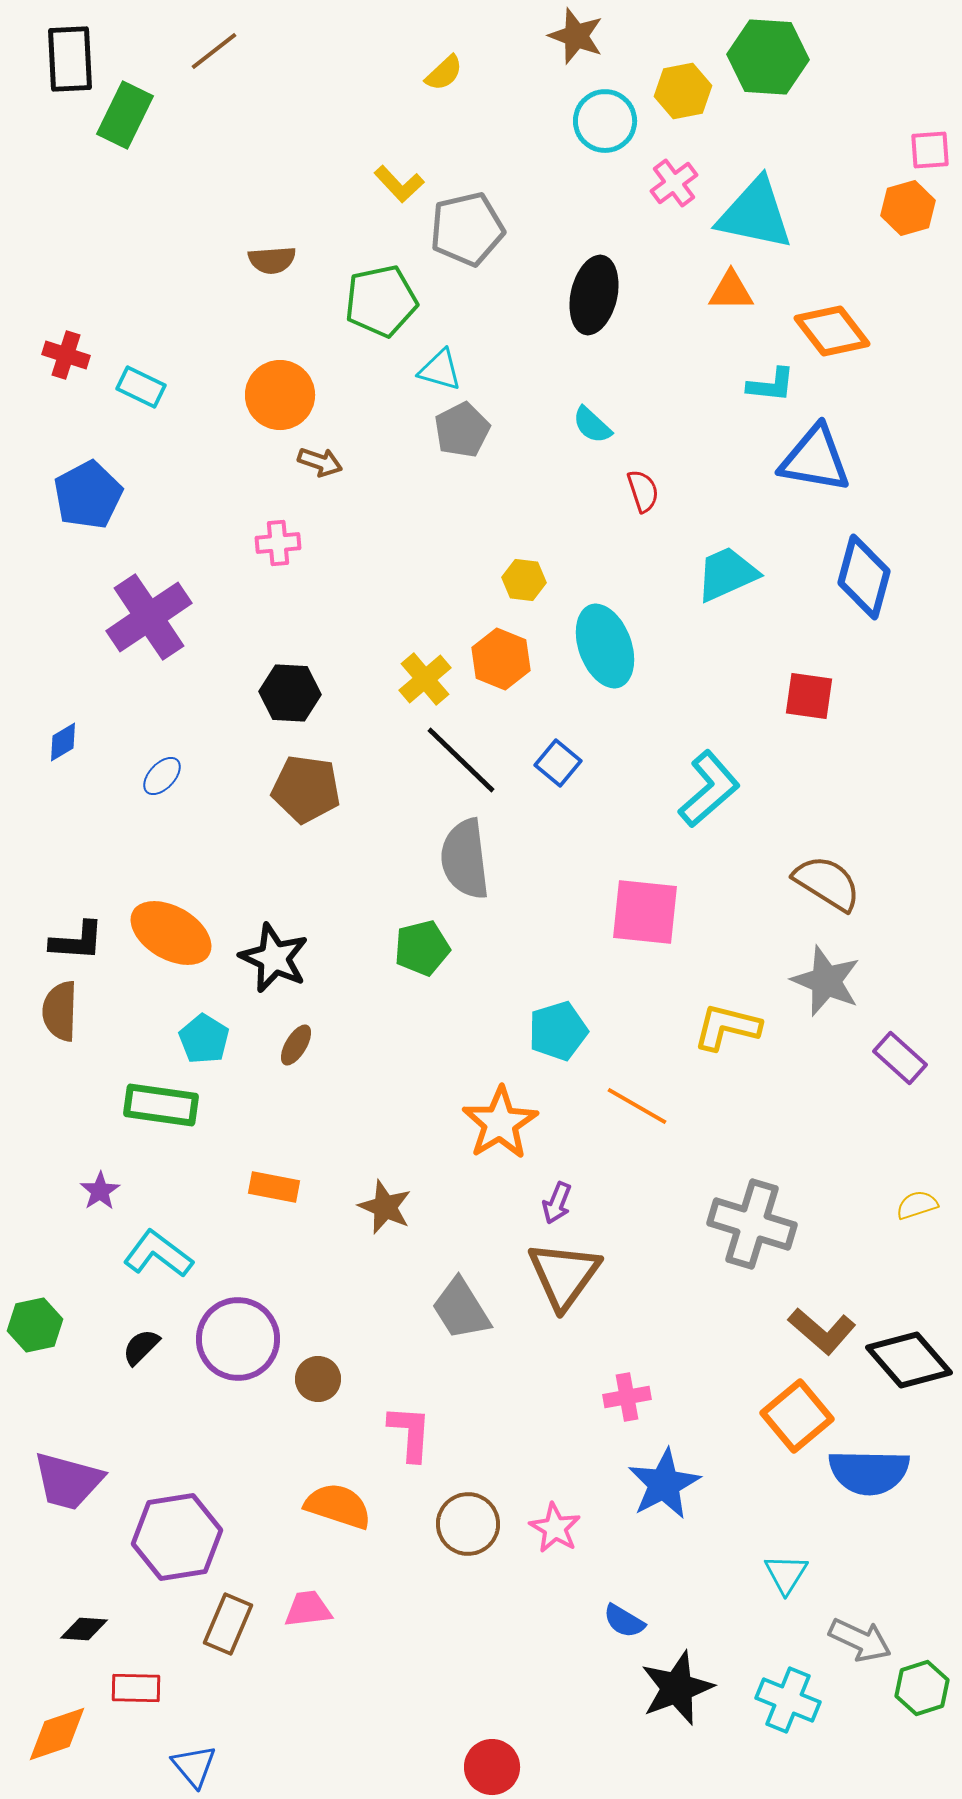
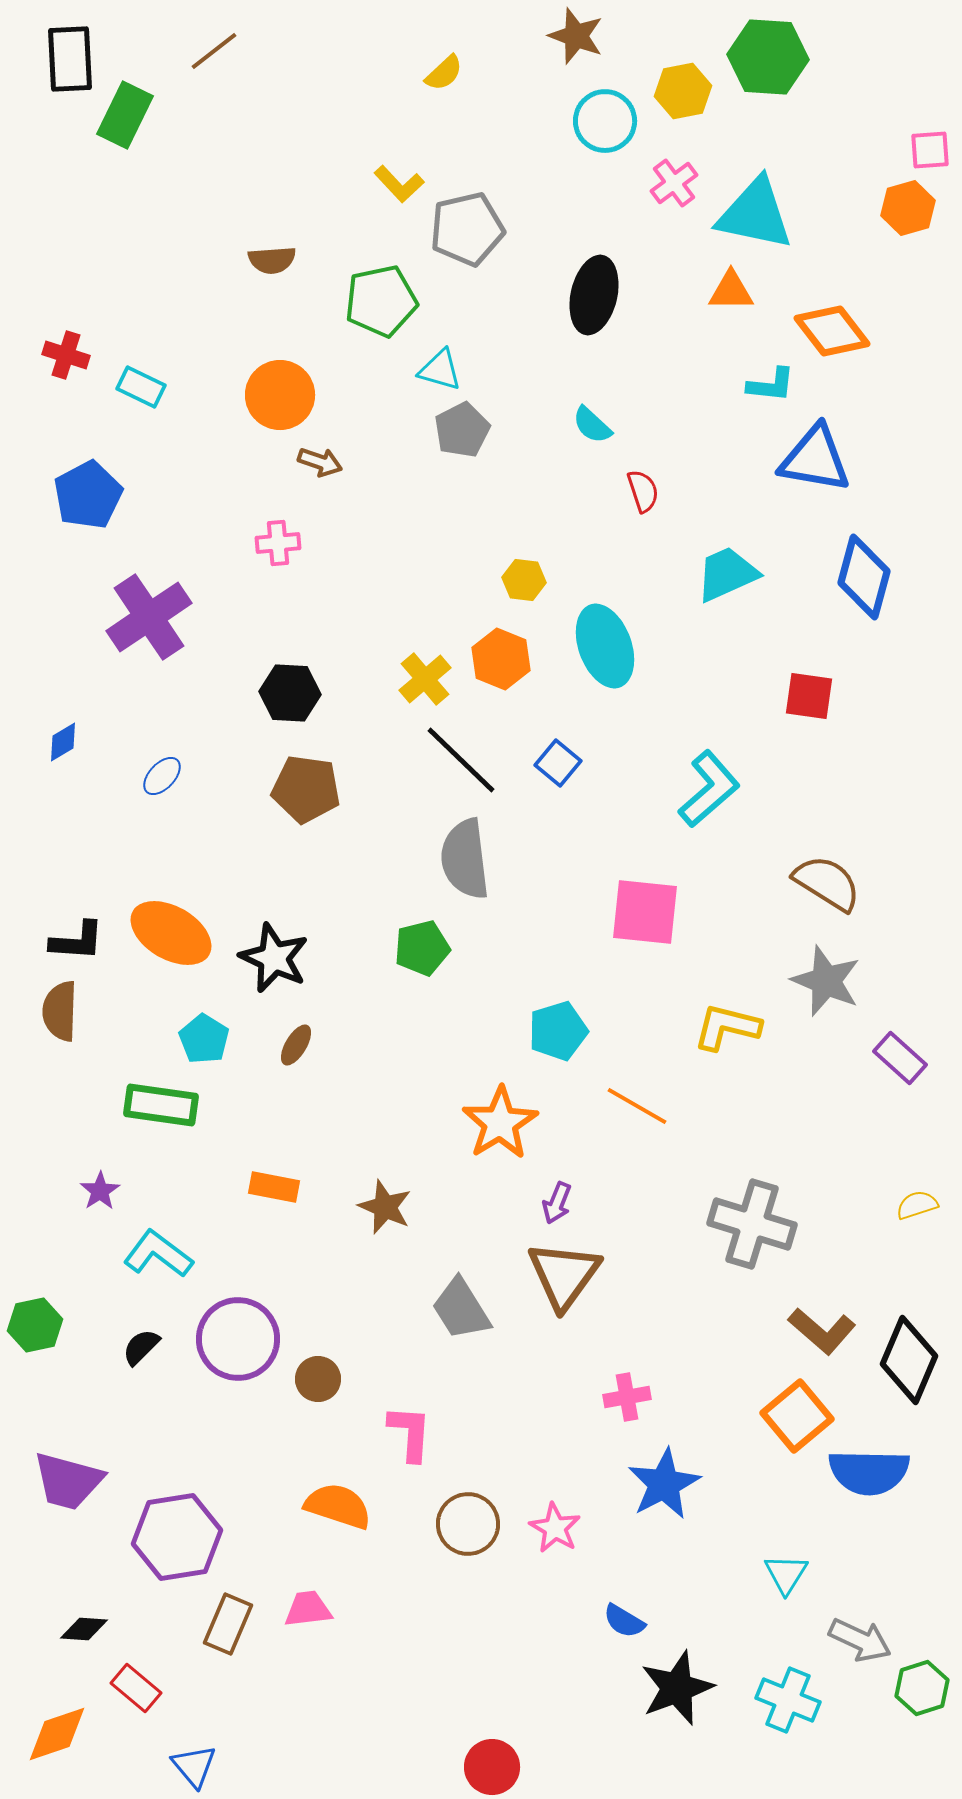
black diamond at (909, 1360): rotated 64 degrees clockwise
red rectangle at (136, 1688): rotated 39 degrees clockwise
